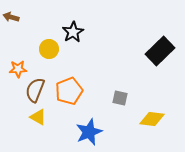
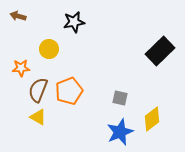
brown arrow: moved 7 px right, 1 px up
black star: moved 1 px right, 10 px up; rotated 20 degrees clockwise
orange star: moved 3 px right, 1 px up
brown semicircle: moved 3 px right
yellow diamond: rotated 45 degrees counterclockwise
blue star: moved 31 px right
